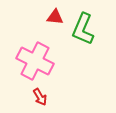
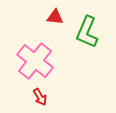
green L-shape: moved 4 px right, 3 px down
pink cross: rotated 12 degrees clockwise
